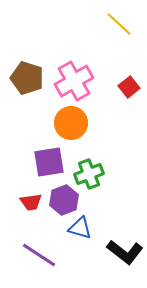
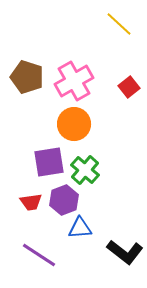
brown pentagon: moved 1 px up
orange circle: moved 3 px right, 1 px down
green cross: moved 4 px left, 4 px up; rotated 28 degrees counterclockwise
blue triangle: rotated 20 degrees counterclockwise
